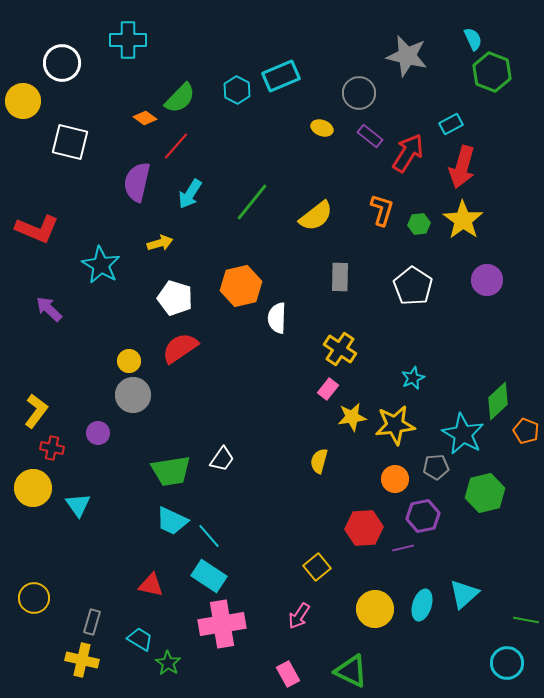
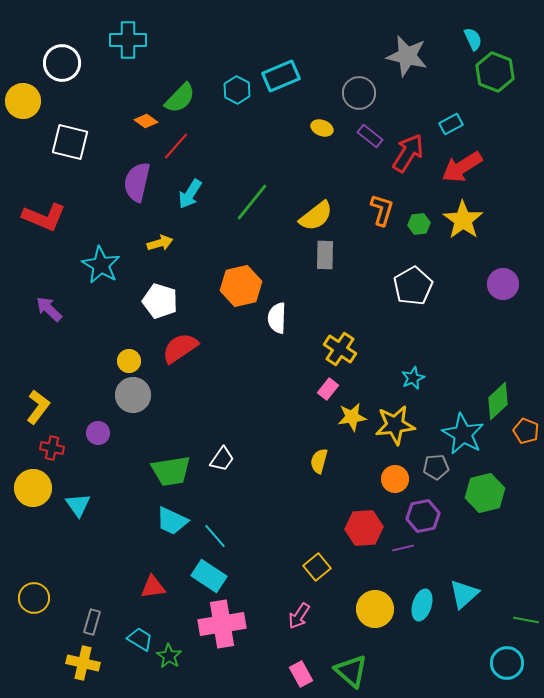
green hexagon at (492, 72): moved 3 px right
orange diamond at (145, 118): moved 1 px right, 3 px down
red arrow at (462, 167): rotated 42 degrees clockwise
red L-shape at (37, 229): moved 7 px right, 12 px up
gray rectangle at (340, 277): moved 15 px left, 22 px up
purple circle at (487, 280): moved 16 px right, 4 px down
white pentagon at (413, 286): rotated 9 degrees clockwise
white pentagon at (175, 298): moved 15 px left, 3 px down
yellow L-shape at (36, 411): moved 2 px right, 4 px up
cyan line at (209, 536): moved 6 px right
red triangle at (151, 585): moved 2 px right, 2 px down; rotated 20 degrees counterclockwise
yellow cross at (82, 660): moved 1 px right, 3 px down
green star at (168, 663): moved 1 px right, 7 px up
green triangle at (351, 671): rotated 15 degrees clockwise
pink rectangle at (288, 674): moved 13 px right
